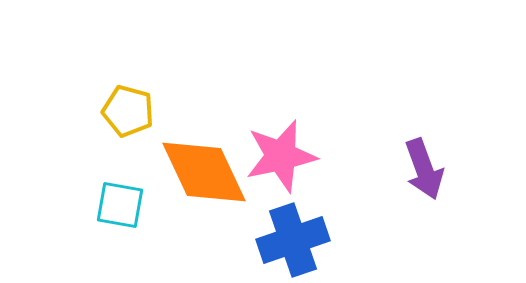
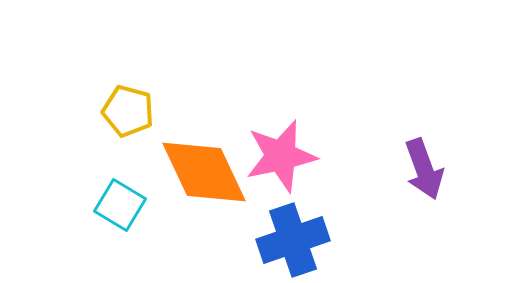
cyan square: rotated 21 degrees clockwise
